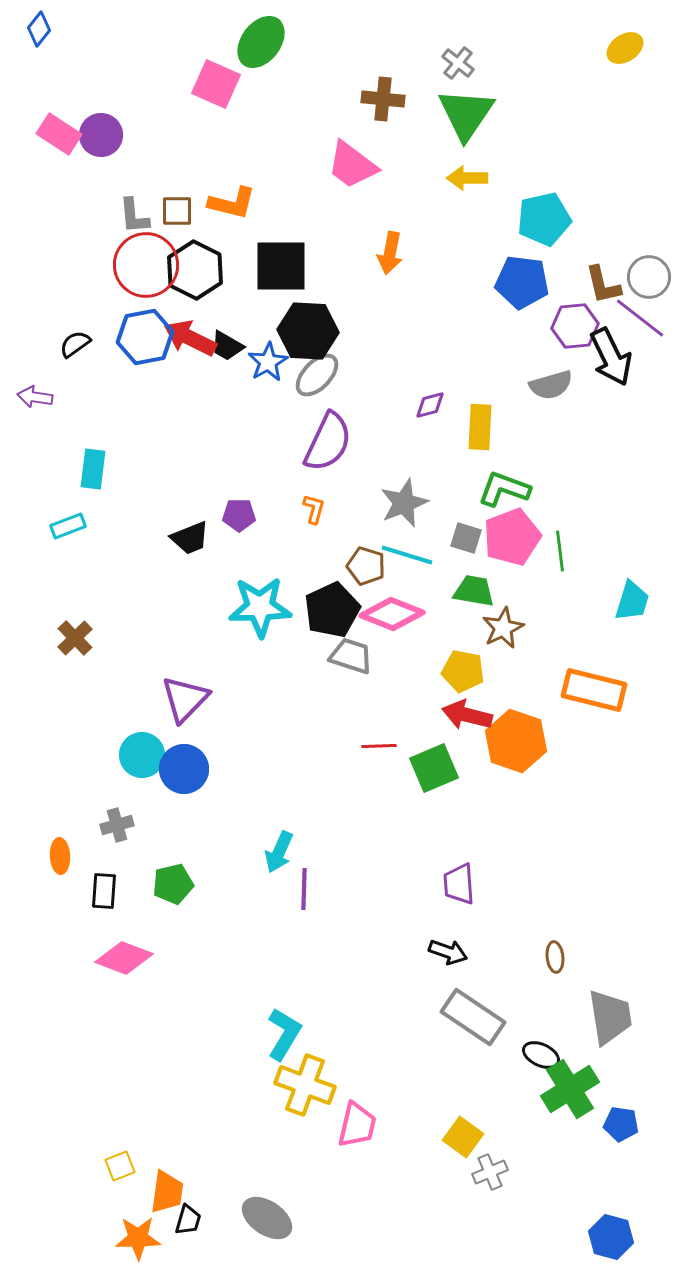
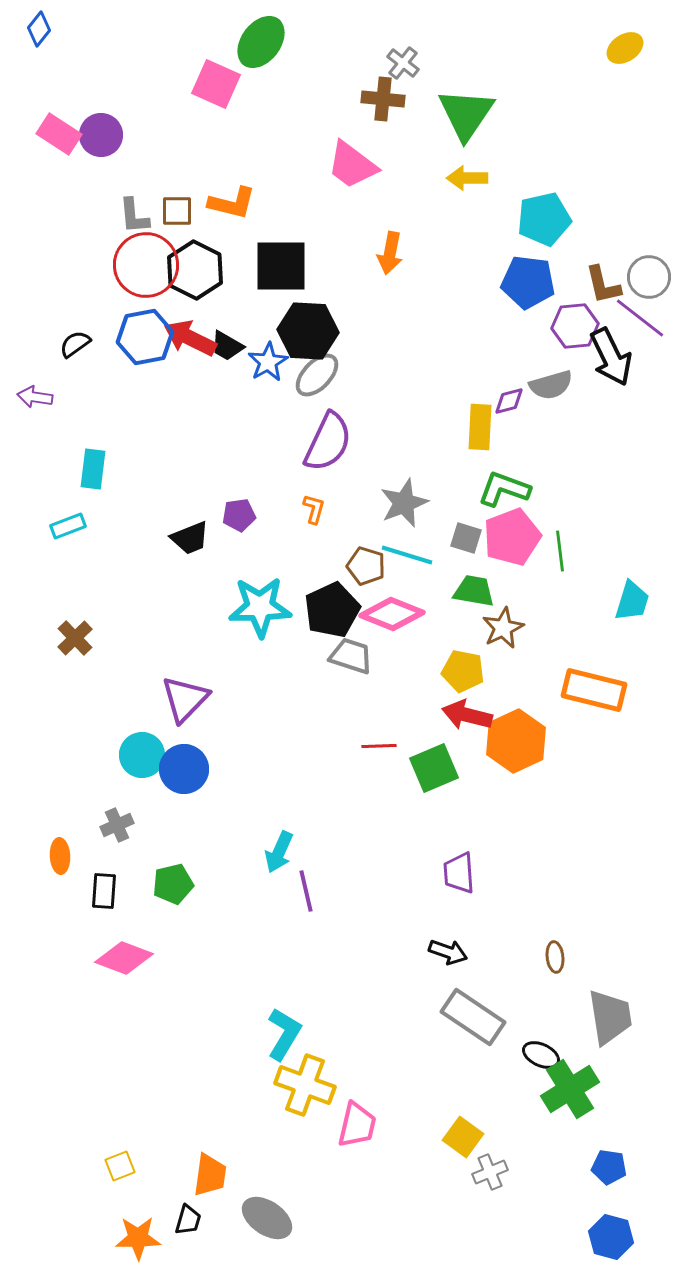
gray cross at (458, 63): moved 55 px left
blue pentagon at (522, 282): moved 6 px right
purple diamond at (430, 405): moved 79 px right, 4 px up
purple pentagon at (239, 515): rotated 8 degrees counterclockwise
orange hexagon at (516, 741): rotated 16 degrees clockwise
gray cross at (117, 825): rotated 8 degrees counterclockwise
purple trapezoid at (459, 884): moved 11 px up
purple line at (304, 889): moved 2 px right, 2 px down; rotated 15 degrees counterclockwise
blue pentagon at (621, 1124): moved 12 px left, 43 px down
orange trapezoid at (167, 1192): moved 43 px right, 17 px up
